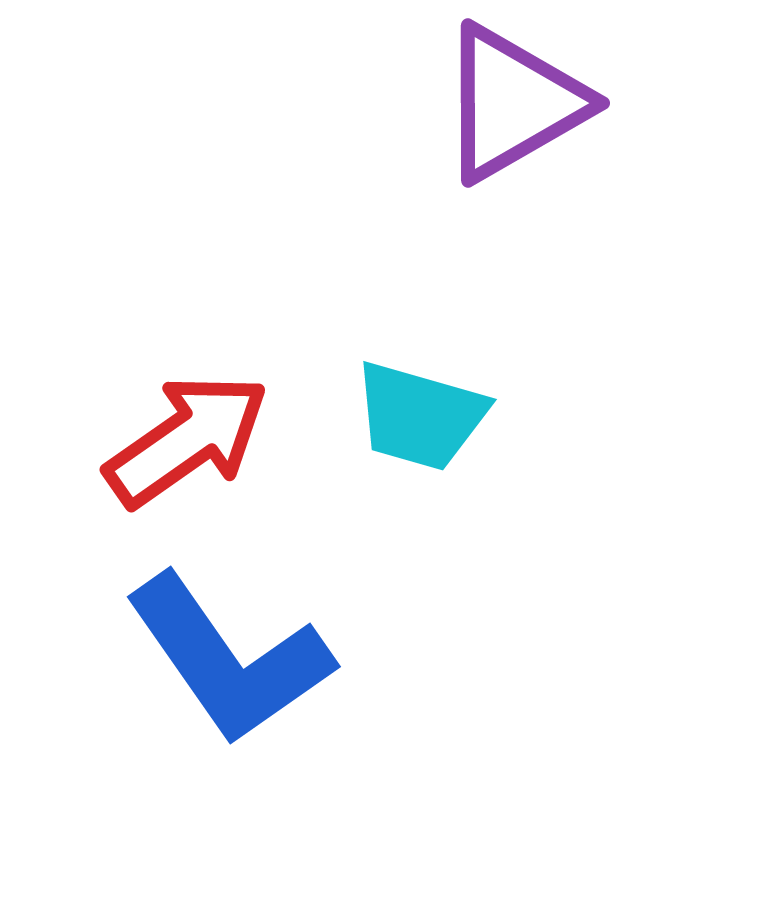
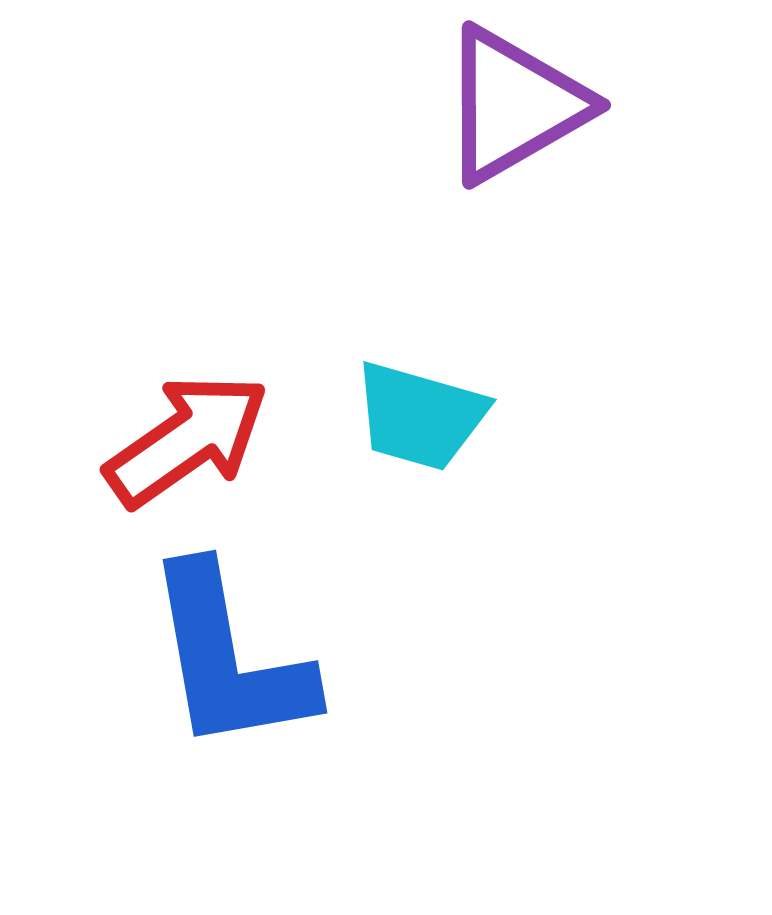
purple triangle: moved 1 px right, 2 px down
blue L-shape: rotated 25 degrees clockwise
